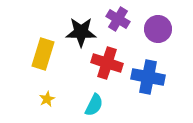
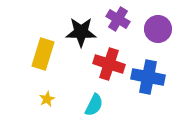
red cross: moved 2 px right, 1 px down
